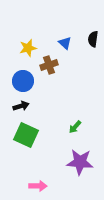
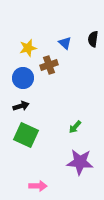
blue circle: moved 3 px up
